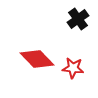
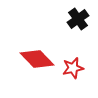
red star: rotated 20 degrees counterclockwise
